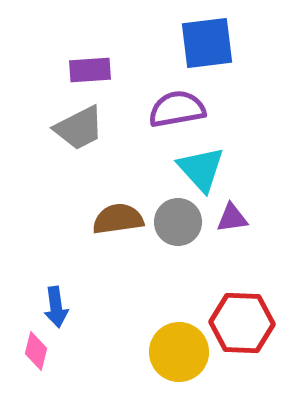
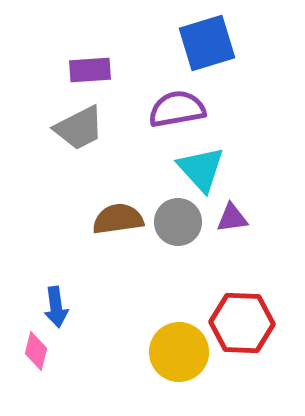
blue square: rotated 10 degrees counterclockwise
